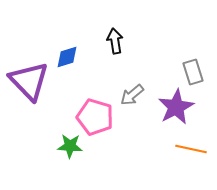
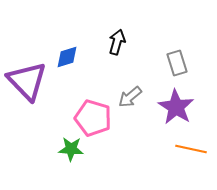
black arrow: moved 2 px right, 1 px down; rotated 25 degrees clockwise
gray rectangle: moved 16 px left, 9 px up
purple triangle: moved 2 px left
gray arrow: moved 2 px left, 2 px down
purple star: rotated 12 degrees counterclockwise
pink pentagon: moved 2 px left, 1 px down
green star: moved 1 px right, 3 px down
